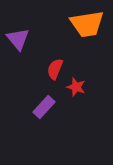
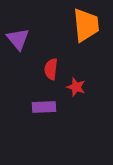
orange trapezoid: moved 1 px left, 1 px down; rotated 87 degrees counterclockwise
red semicircle: moved 4 px left; rotated 15 degrees counterclockwise
purple rectangle: rotated 45 degrees clockwise
